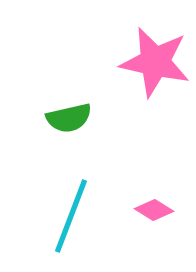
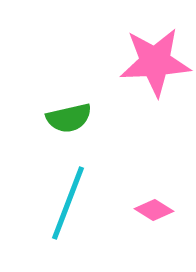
pink star: rotated 16 degrees counterclockwise
cyan line: moved 3 px left, 13 px up
